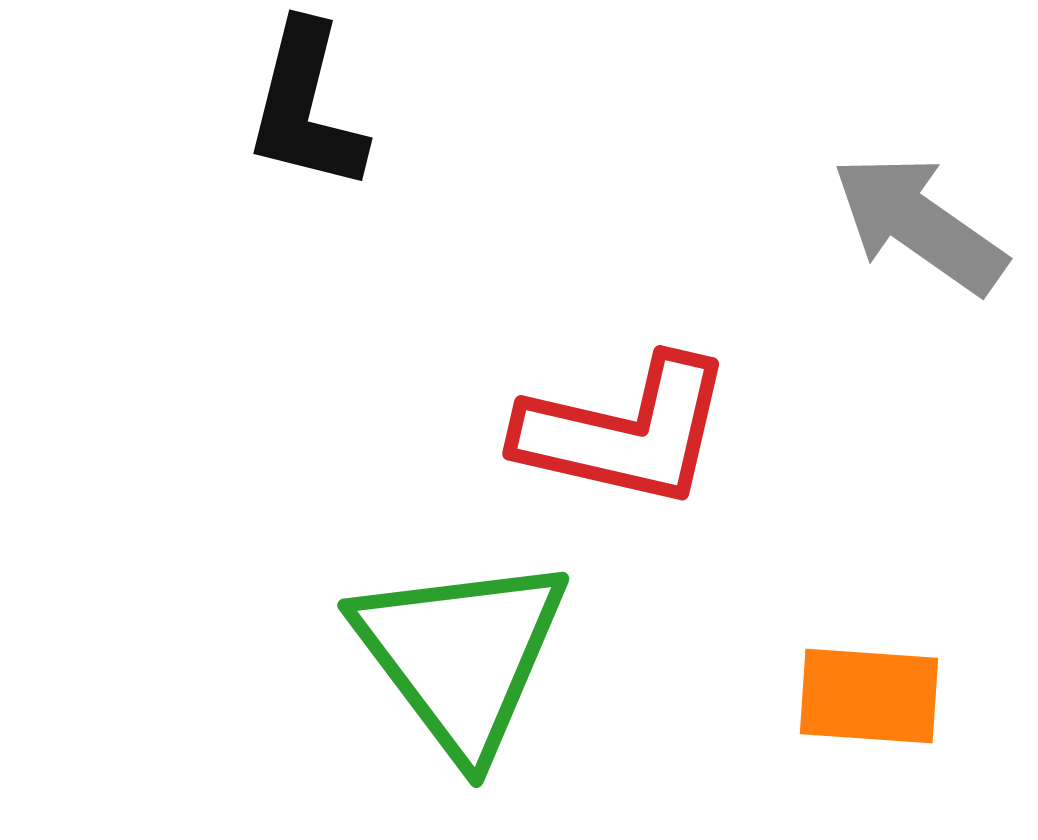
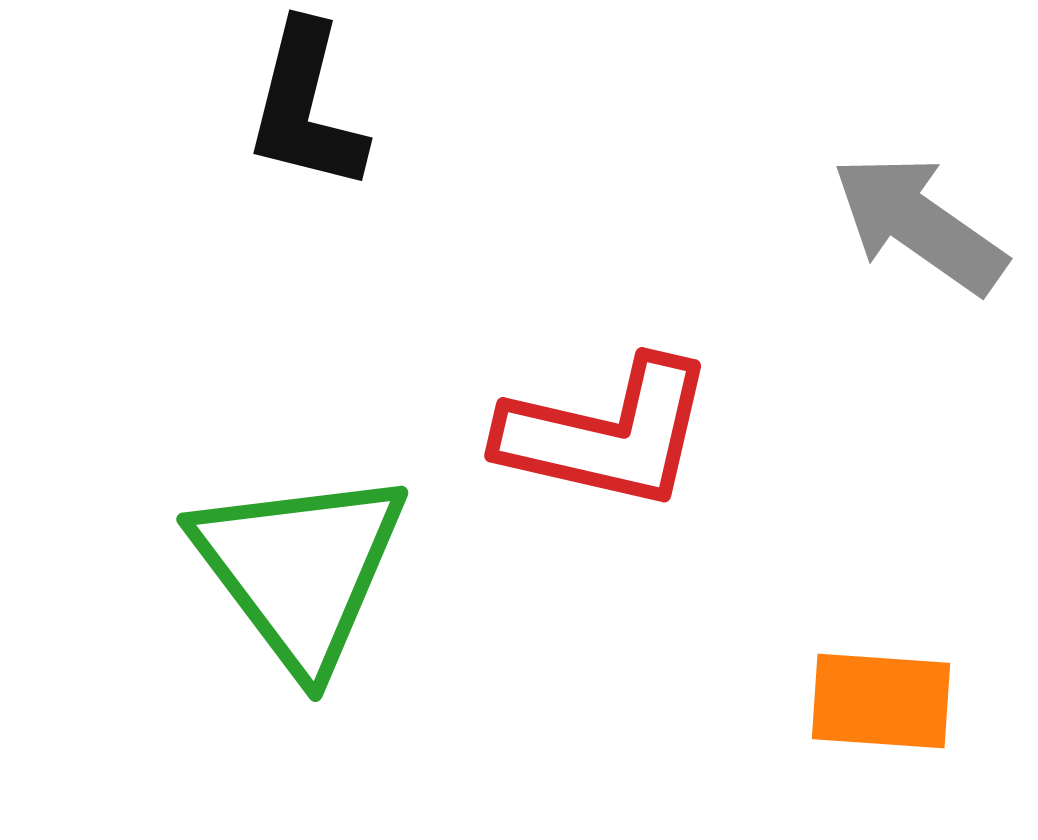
red L-shape: moved 18 px left, 2 px down
green triangle: moved 161 px left, 86 px up
orange rectangle: moved 12 px right, 5 px down
